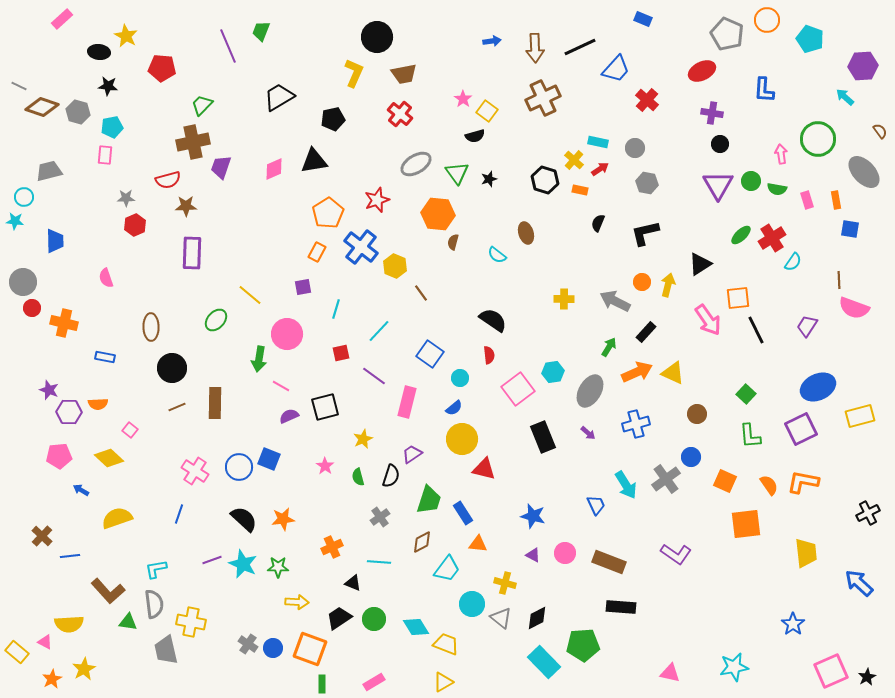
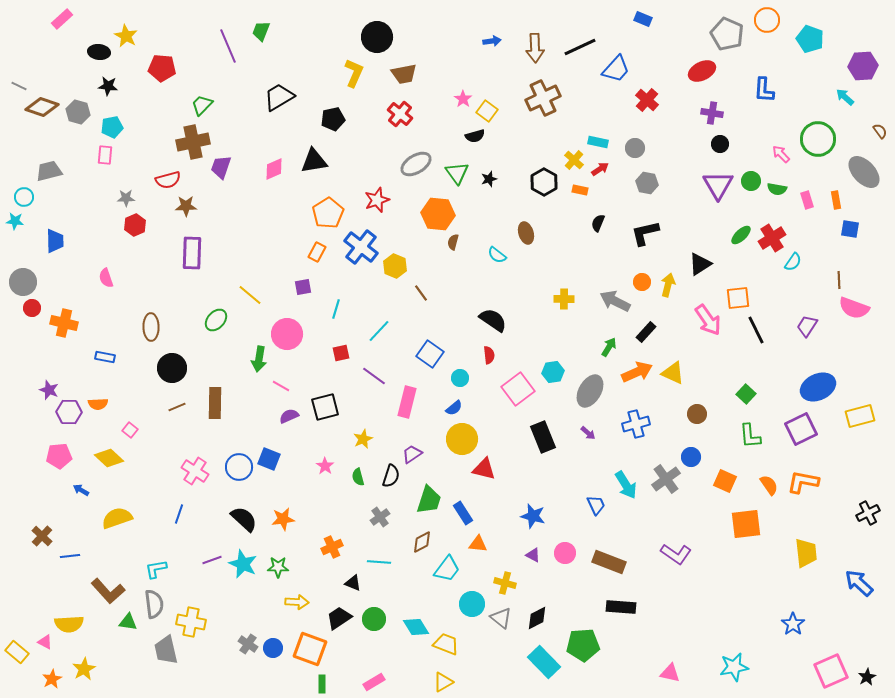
pink arrow at (781, 154): rotated 36 degrees counterclockwise
black hexagon at (545, 180): moved 1 px left, 2 px down; rotated 12 degrees clockwise
